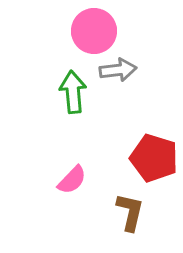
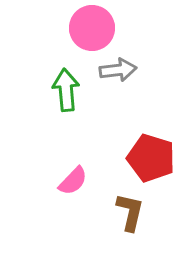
pink circle: moved 2 px left, 3 px up
green arrow: moved 7 px left, 2 px up
red pentagon: moved 3 px left
pink semicircle: moved 1 px right, 1 px down
